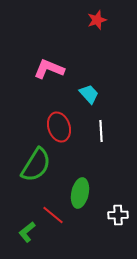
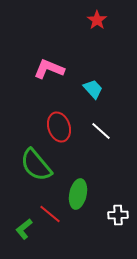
red star: rotated 18 degrees counterclockwise
cyan trapezoid: moved 4 px right, 5 px up
white line: rotated 45 degrees counterclockwise
green semicircle: rotated 108 degrees clockwise
green ellipse: moved 2 px left, 1 px down
red line: moved 3 px left, 1 px up
green L-shape: moved 3 px left, 3 px up
